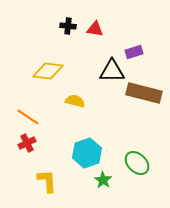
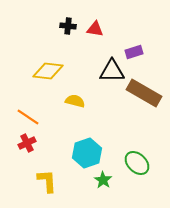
brown rectangle: rotated 16 degrees clockwise
